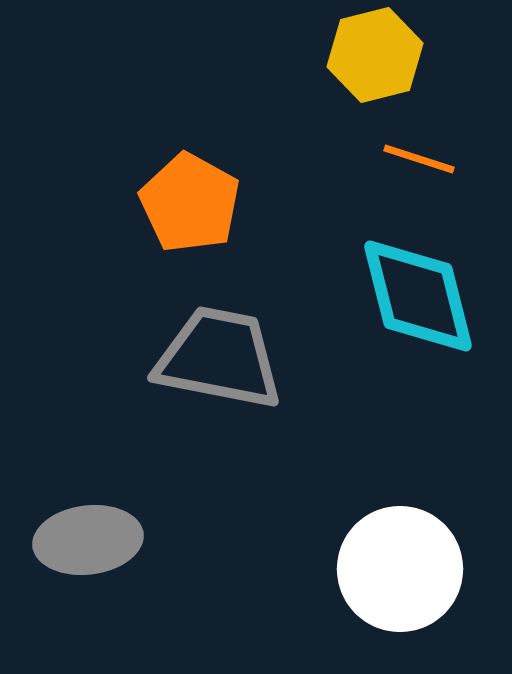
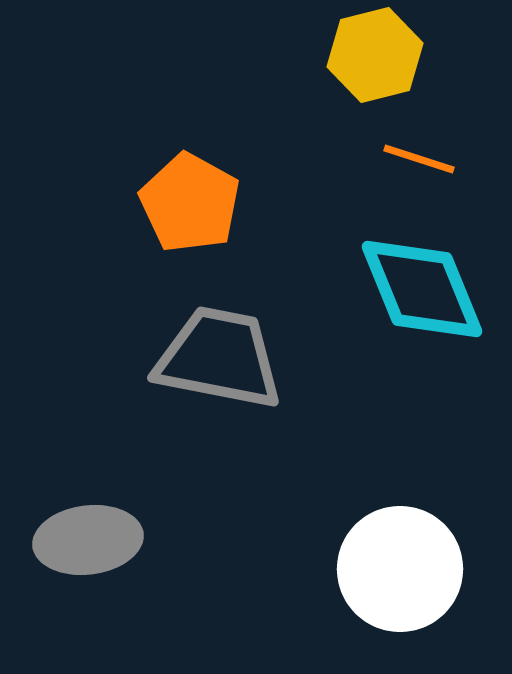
cyan diamond: moved 4 px right, 7 px up; rotated 8 degrees counterclockwise
